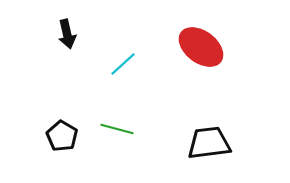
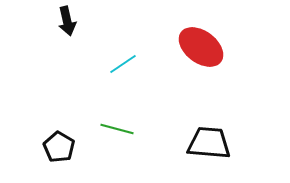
black arrow: moved 13 px up
cyan line: rotated 8 degrees clockwise
black pentagon: moved 3 px left, 11 px down
black trapezoid: rotated 12 degrees clockwise
